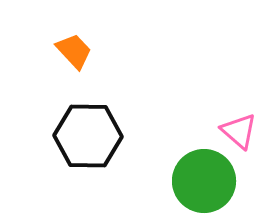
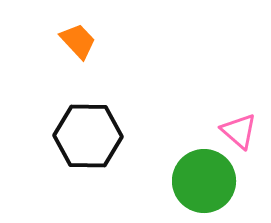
orange trapezoid: moved 4 px right, 10 px up
